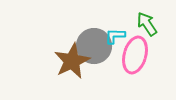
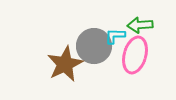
green arrow: moved 7 px left, 1 px down; rotated 60 degrees counterclockwise
brown star: moved 7 px left, 3 px down
